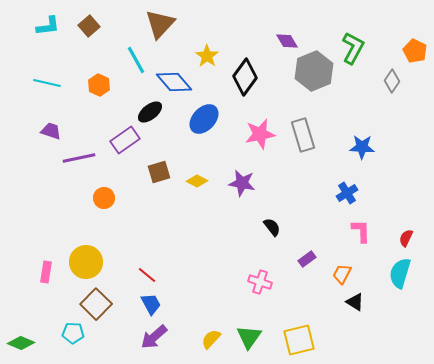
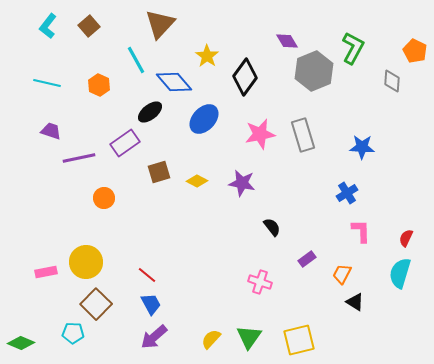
cyan L-shape at (48, 26): rotated 135 degrees clockwise
gray diamond at (392, 81): rotated 30 degrees counterclockwise
purple rectangle at (125, 140): moved 3 px down
pink rectangle at (46, 272): rotated 70 degrees clockwise
